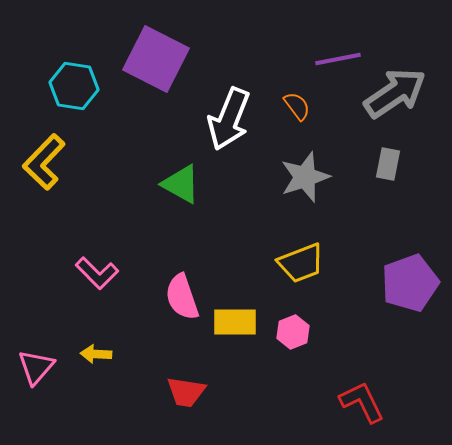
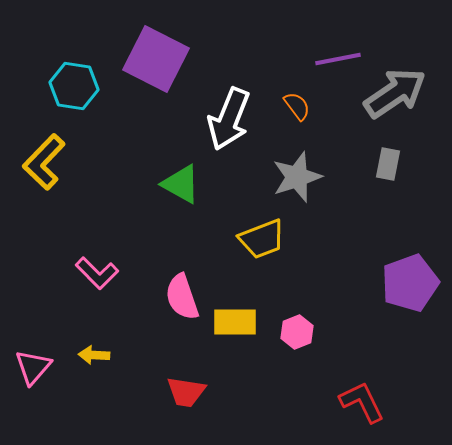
gray star: moved 8 px left
yellow trapezoid: moved 39 px left, 24 px up
pink hexagon: moved 4 px right
yellow arrow: moved 2 px left, 1 px down
pink triangle: moved 3 px left
